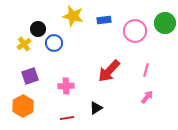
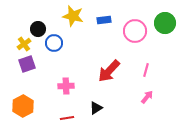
purple square: moved 3 px left, 12 px up
